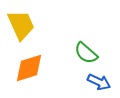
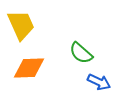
green semicircle: moved 5 px left
orange diamond: rotated 16 degrees clockwise
